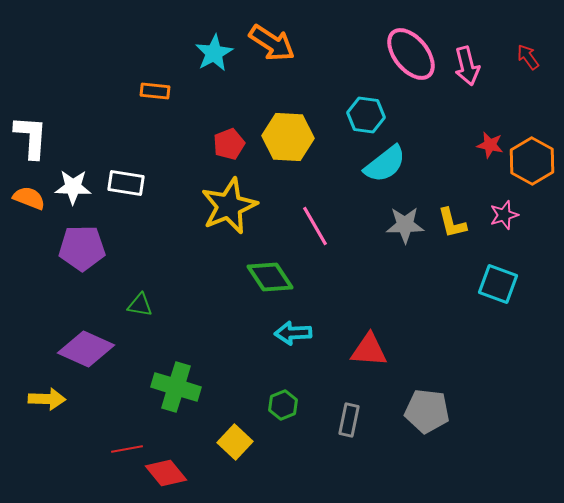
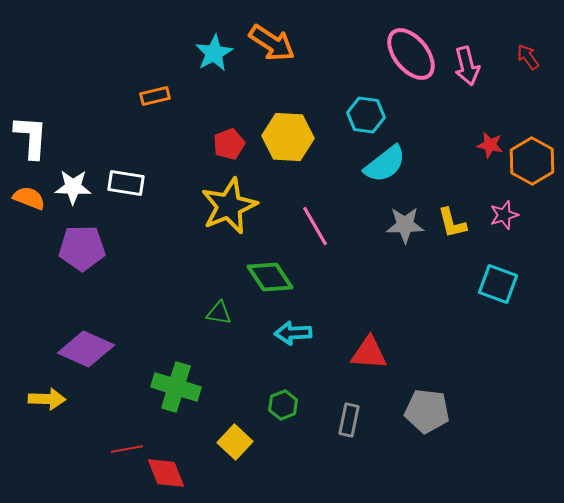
orange rectangle: moved 5 px down; rotated 20 degrees counterclockwise
green triangle: moved 79 px right, 8 px down
red triangle: moved 3 px down
red diamond: rotated 18 degrees clockwise
